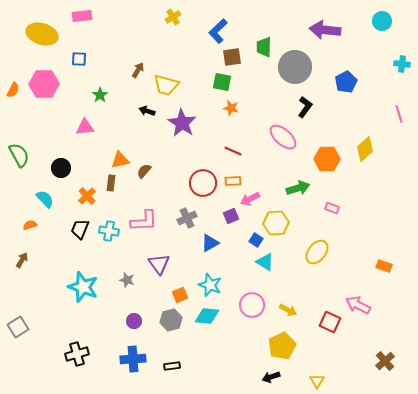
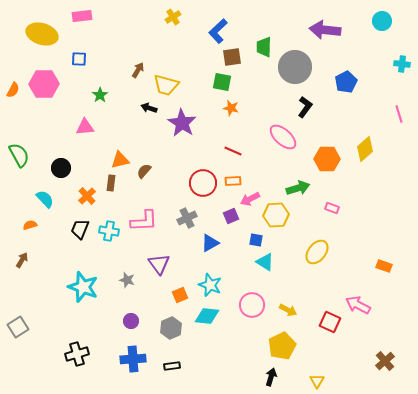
black arrow at (147, 111): moved 2 px right, 3 px up
yellow hexagon at (276, 223): moved 8 px up
blue square at (256, 240): rotated 24 degrees counterclockwise
gray hexagon at (171, 320): moved 8 px down; rotated 10 degrees counterclockwise
purple circle at (134, 321): moved 3 px left
black arrow at (271, 377): rotated 126 degrees clockwise
